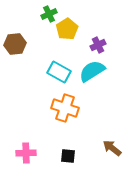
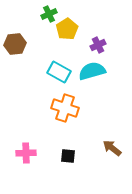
cyan semicircle: rotated 16 degrees clockwise
